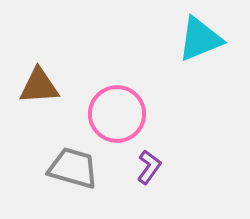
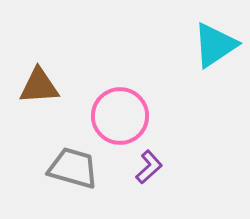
cyan triangle: moved 15 px right, 6 px down; rotated 12 degrees counterclockwise
pink circle: moved 3 px right, 2 px down
purple L-shape: rotated 12 degrees clockwise
